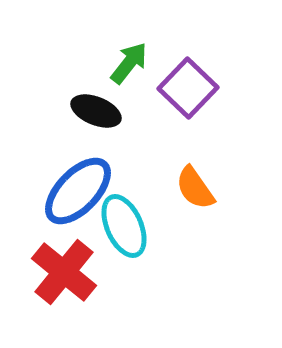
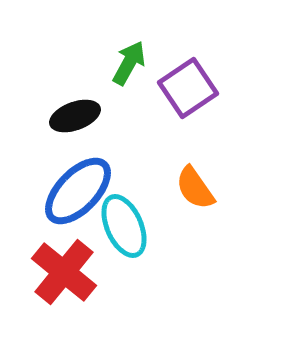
green arrow: rotated 9 degrees counterclockwise
purple square: rotated 12 degrees clockwise
black ellipse: moved 21 px left, 5 px down; rotated 42 degrees counterclockwise
